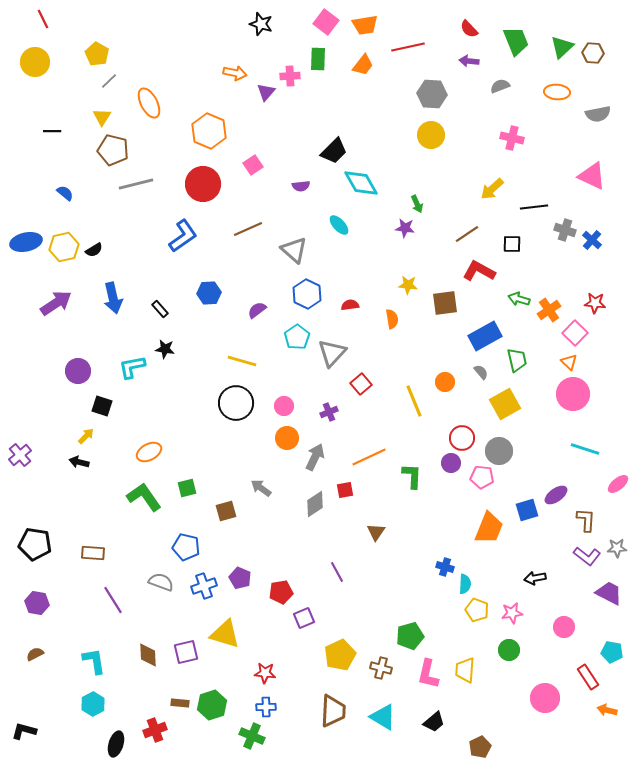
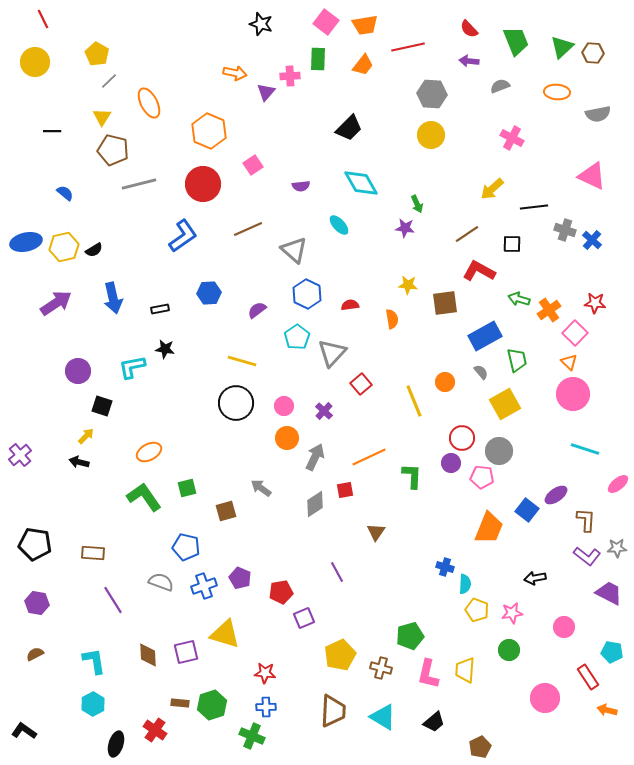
pink cross at (512, 138): rotated 15 degrees clockwise
black trapezoid at (334, 151): moved 15 px right, 23 px up
gray line at (136, 184): moved 3 px right
black rectangle at (160, 309): rotated 60 degrees counterclockwise
purple cross at (329, 412): moved 5 px left, 1 px up; rotated 24 degrees counterclockwise
blue square at (527, 510): rotated 35 degrees counterclockwise
red cross at (155, 730): rotated 35 degrees counterclockwise
black L-shape at (24, 731): rotated 20 degrees clockwise
